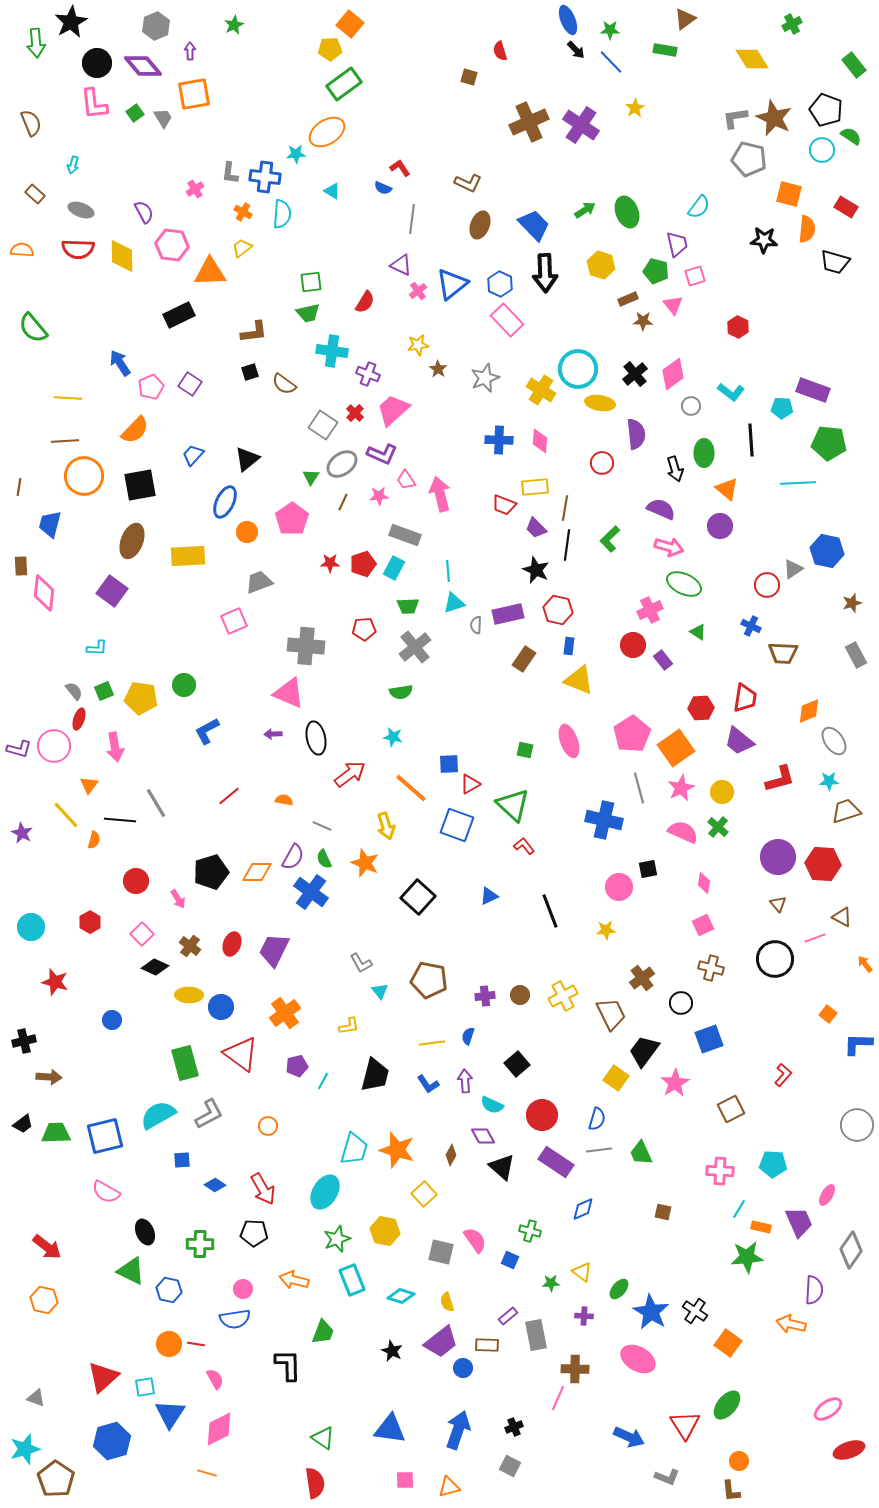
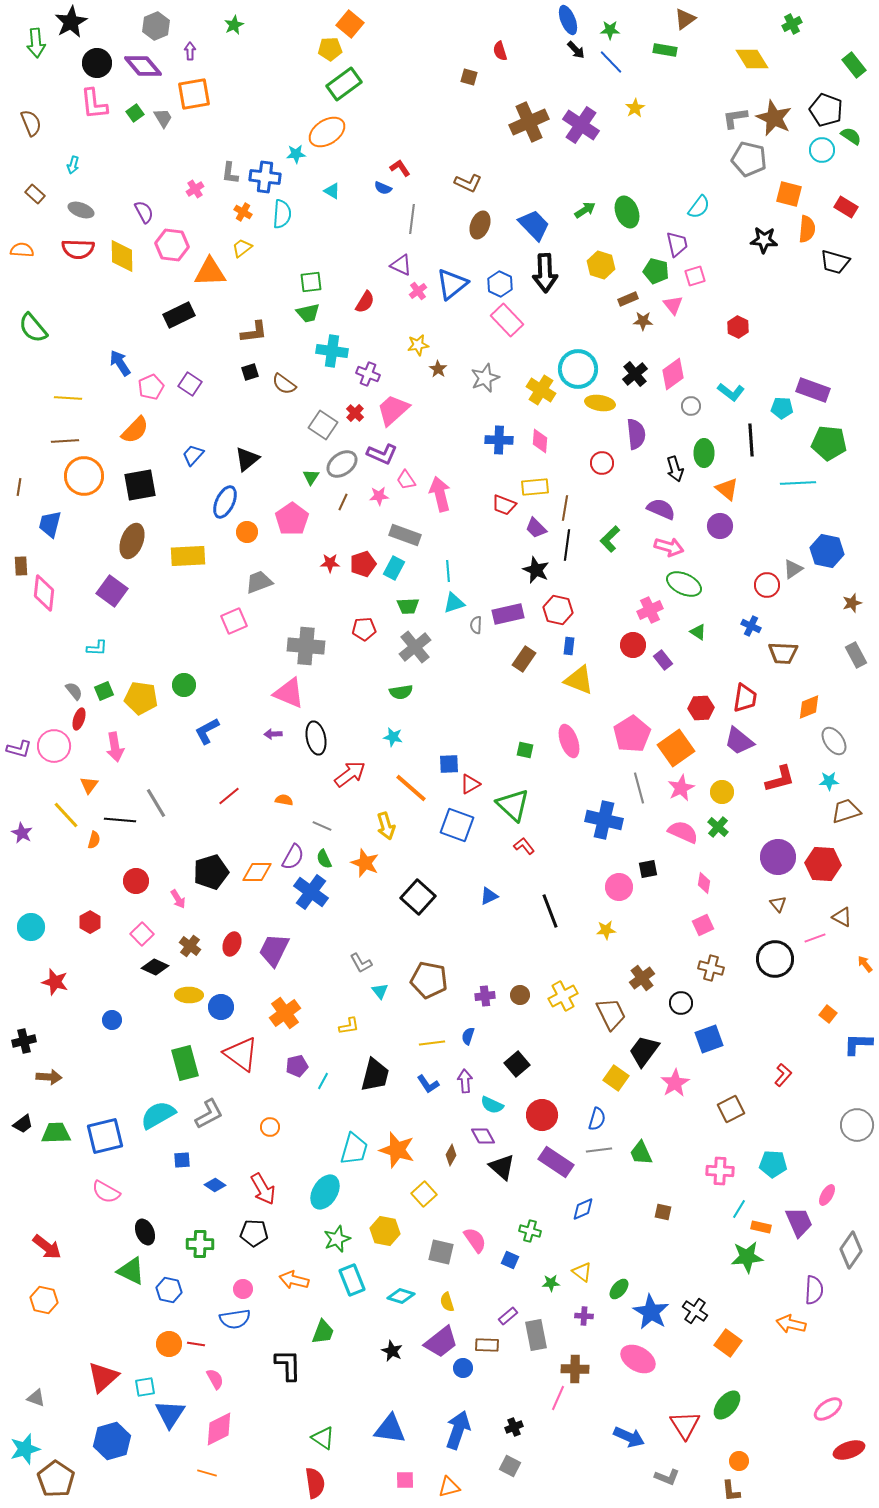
orange diamond at (809, 711): moved 4 px up
orange circle at (268, 1126): moved 2 px right, 1 px down
